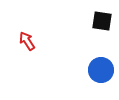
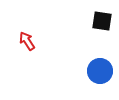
blue circle: moved 1 px left, 1 px down
